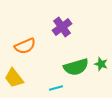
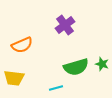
purple cross: moved 3 px right, 2 px up
orange semicircle: moved 3 px left, 1 px up
green star: moved 1 px right
yellow trapezoid: rotated 45 degrees counterclockwise
